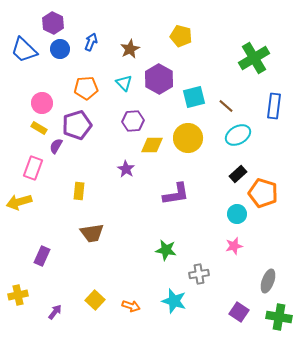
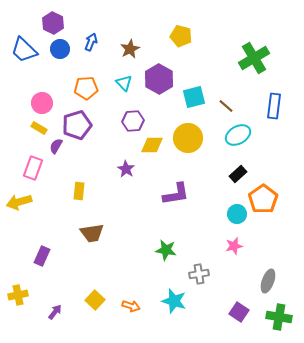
orange pentagon at (263, 193): moved 6 px down; rotated 20 degrees clockwise
